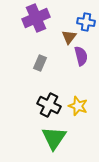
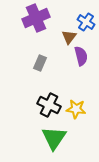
blue cross: rotated 24 degrees clockwise
yellow star: moved 2 px left, 3 px down; rotated 12 degrees counterclockwise
